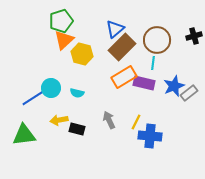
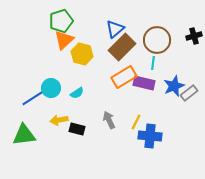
cyan semicircle: rotated 48 degrees counterclockwise
